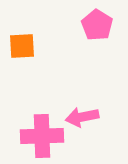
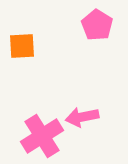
pink cross: rotated 30 degrees counterclockwise
